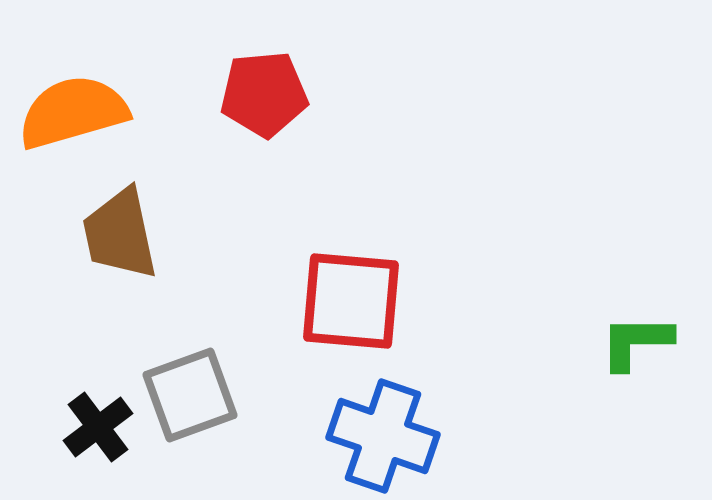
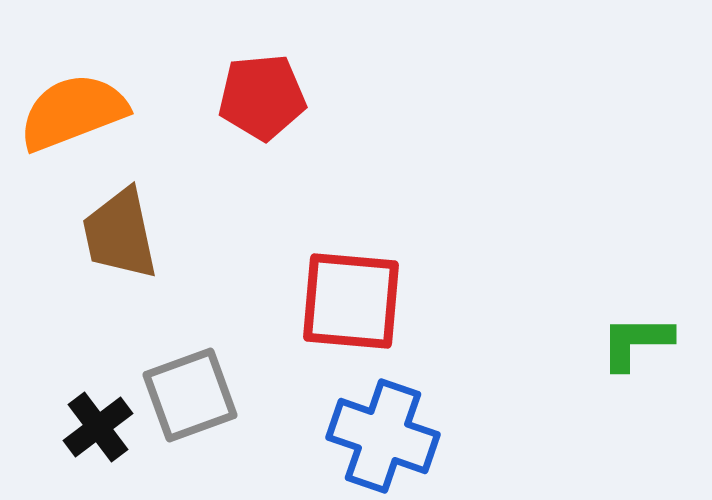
red pentagon: moved 2 px left, 3 px down
orange semicircle: rotated 5 degrees counterclockwise
